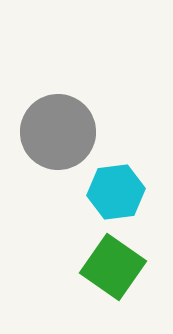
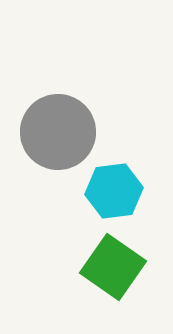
cyan hexagon: moved 2 px left, 1 px up
